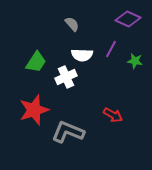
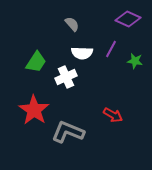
white semicircle: moved 2 px up
red star: rotated 20 degrees counterclockwise
